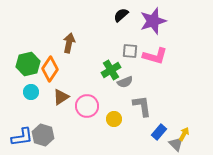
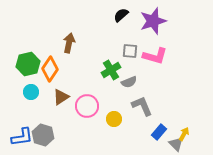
gray semicircle: moved 4 px right
gray L-shape: rotated 15 degrees counterclockwise
